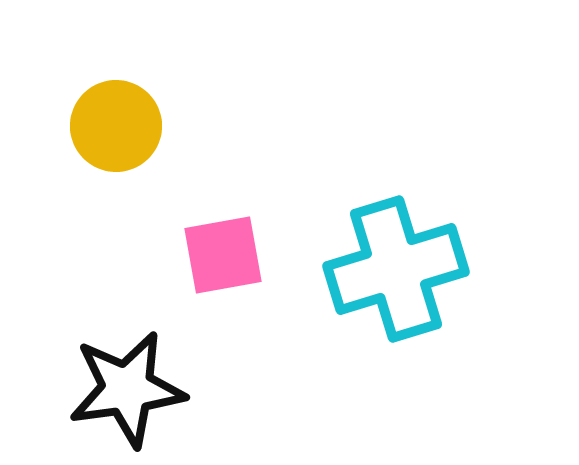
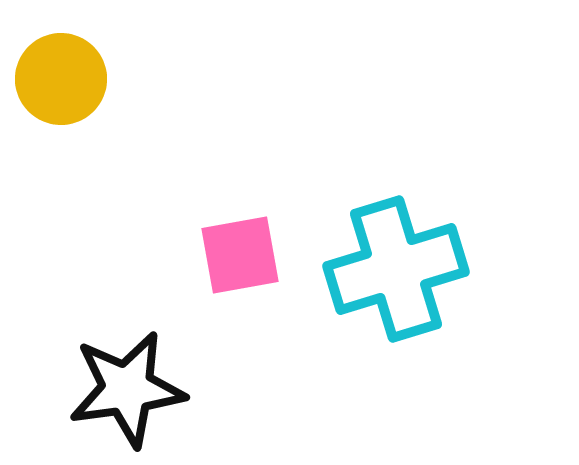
yellow circle: moved 55 px left, 47 px up
pink square: moved 17 px right
